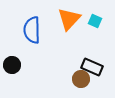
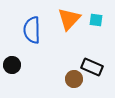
cyan square: moved 1 px right, 1 px up; rotated 16 degrees counterclockwise
brown circle: moved 7 px left
